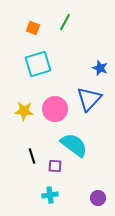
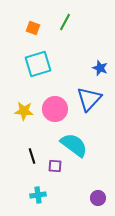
cyan cross: moved 12 px left
